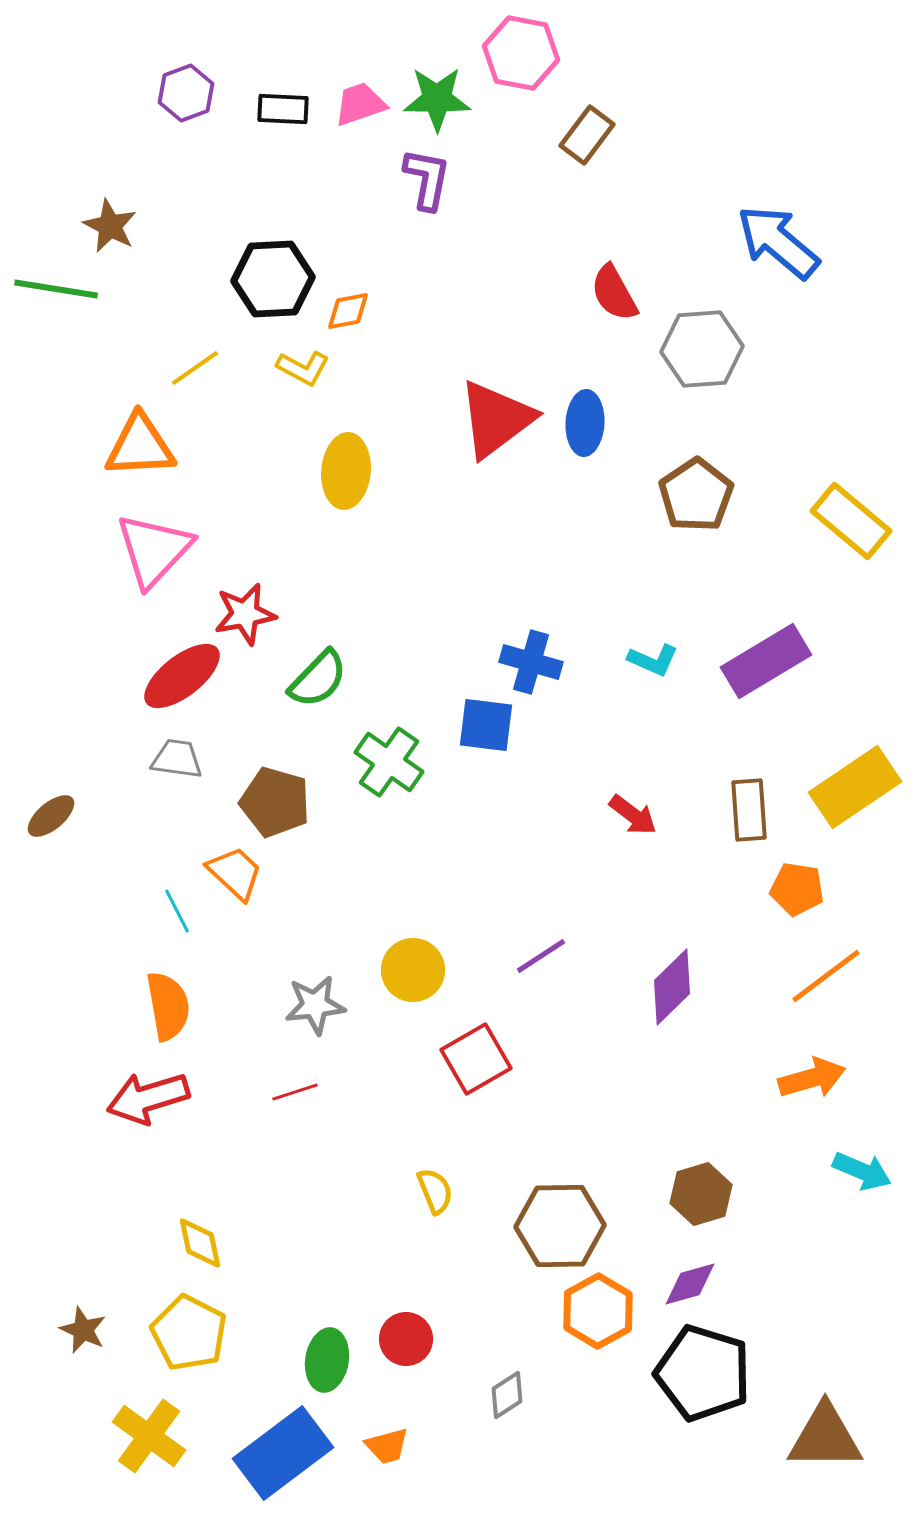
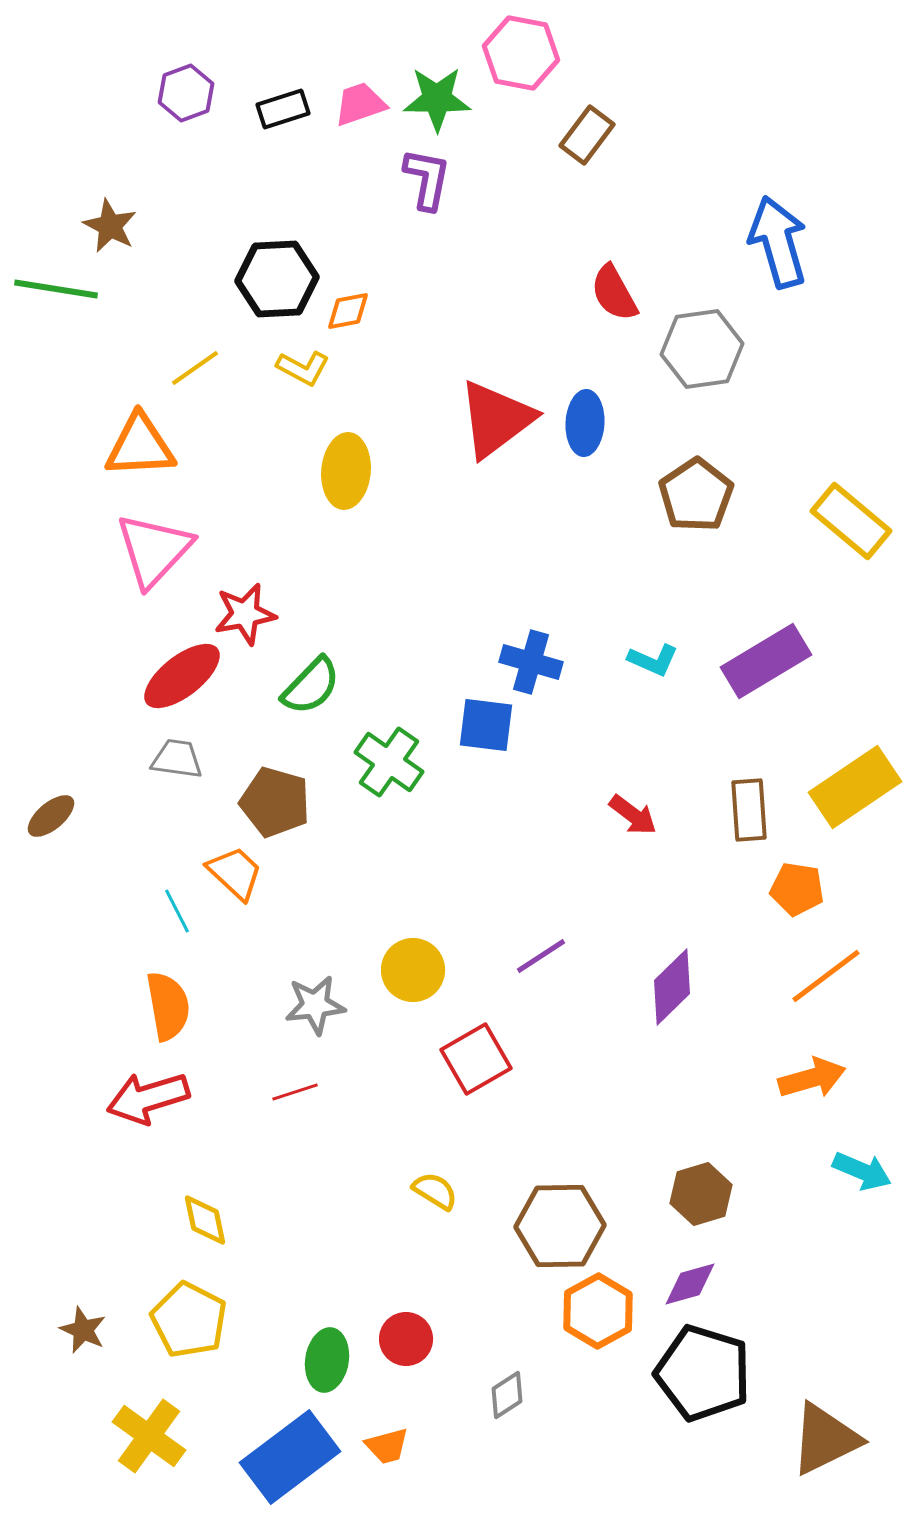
black rectangle at (283, 109): rotated 21 degrees counterclockwise
blue arrow at (778, 242): rotated 34 degrees clockwise
black hexagon at (273, 279): moved 4 px right
gray hexagon at (702, 349): rotated 4 degrees counterclockwise
green semicircle at (318, 679): moved 7 px left, 7 px down
yellow semicircle at (435, 1191): rotated 36 degrees counterclockwise
yellow diamond at (200, 1243): moved 5 px right, 23 px up
yellow pentagon at (189, 1333): moved 13 px up
brown triangle at (825, 1437): moved 2 px down; rotated 26 degrees counterclockwise
blue rectangle at (283, 1453): moved 7 px right, 4 px down
